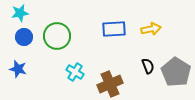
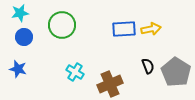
blue rectangle: moved 10 px right
green circle: moved 5 px right, 11 px up
